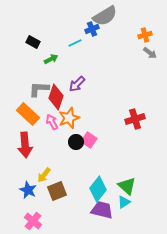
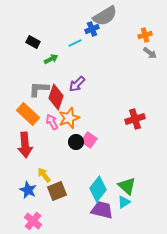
yellow arrow: rotated 105 degrees clockwise
